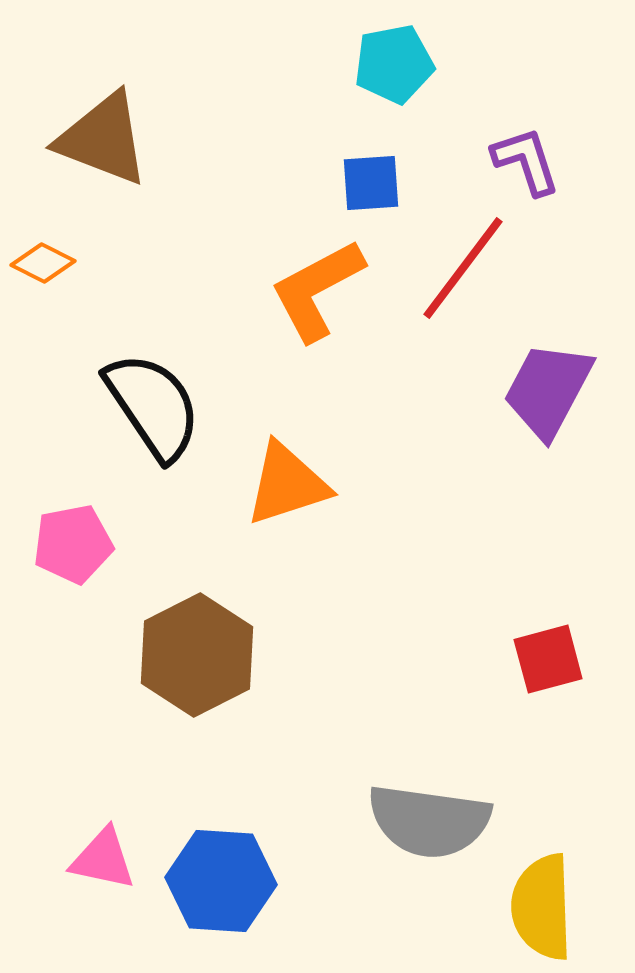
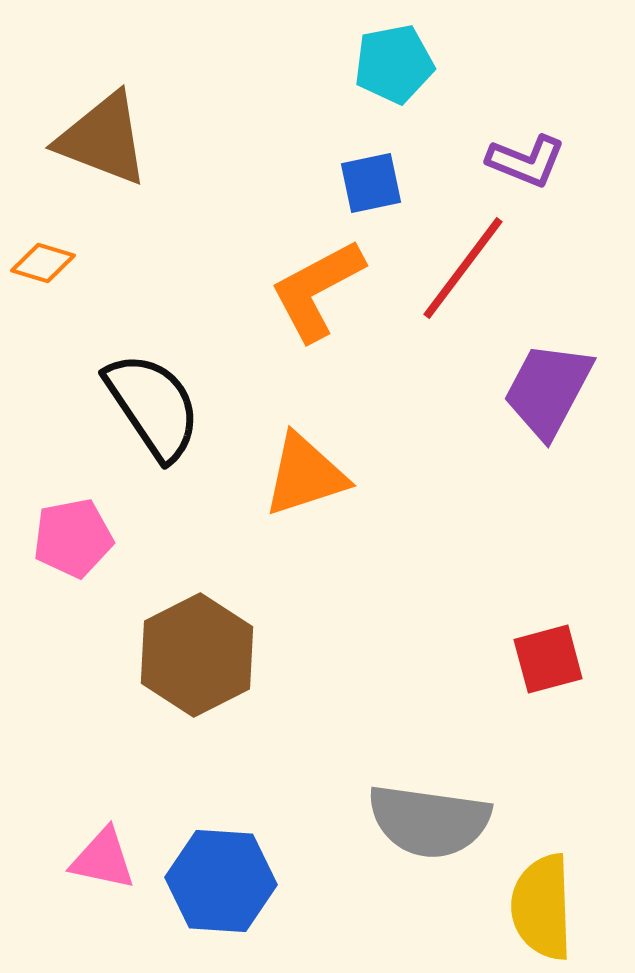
purple L-shape: rotated 130 degrees clockwise
blue square: rotated 8 degrees counterclockwise
orange diamond: rotated 10 degrees counterclockwise
orange triangle: moved 18 px right, 9 px up
pink pentagon: moved 6 px up
